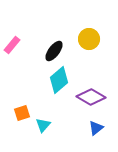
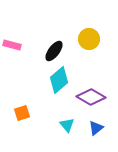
pink rectangle: rotated 66 degrees clockwise
cyan triangle: moved 24 px right; rotated 21 degrees counterclockwise
